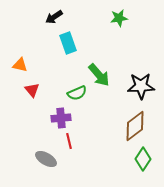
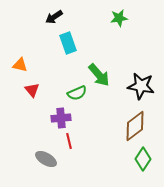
black star: rotated 12 degrees clockwise
